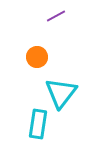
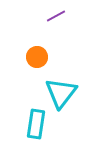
cyan rectangle: moved 2 px left
